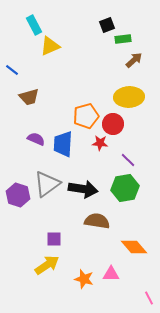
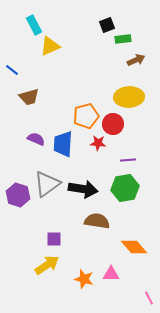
brown arrow: moved 2 px right; rotated 18 degrees clockwise
red star: moved 2 px left
purple line: rotated 49 degrees counterclockwise
